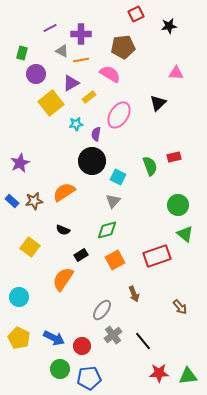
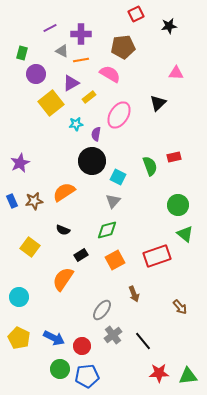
blue rectangle at (12, 201): rotated 24 degrees clockwise
blue pentagon at (89, 378): moved 2 px left, 2 px up
